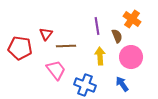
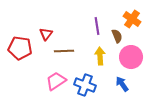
brown line: moved 2 px left, 5 px down
pink trapezoid: moved 11 px down; rotated 85 degrees counterclockwise
